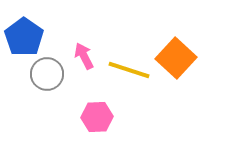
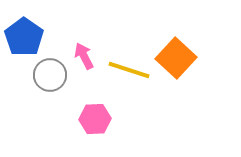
gray circle: moved 3 px right, 1 px down
pink hexagon: moved 2 px left, 2 px down
